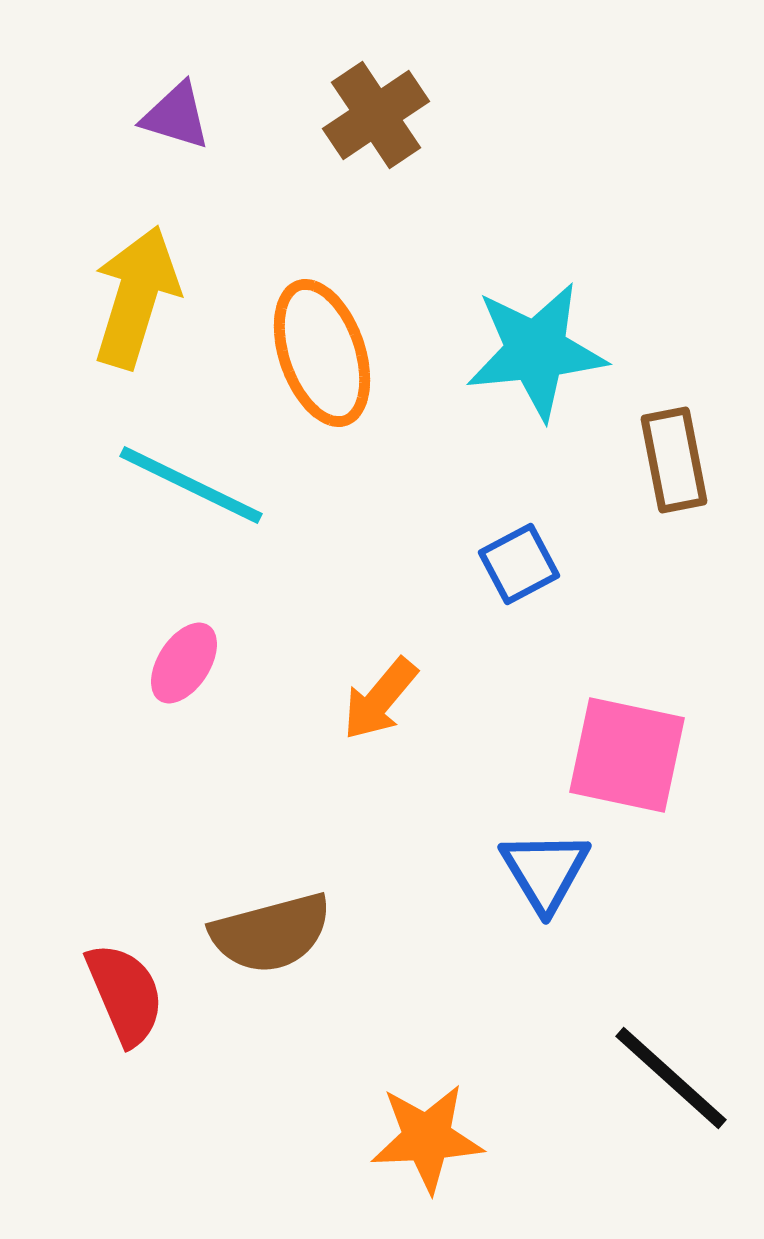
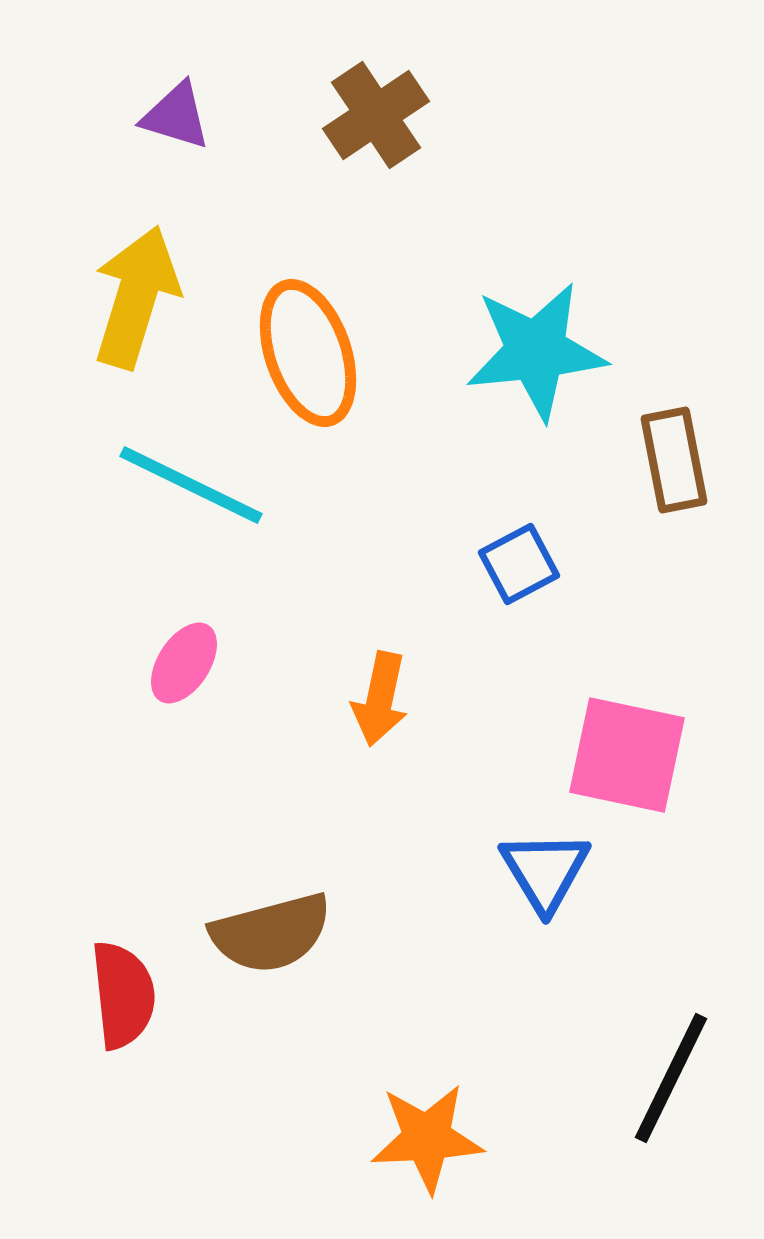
orange ellipse: moved 14 px left
orange arrow: rotated 28 degrees counterclockwise
red semicircle: moved 2 px left, 1 px down; rotated 17 degrees clockwise
black line: rotated 74 degrees clockwise
